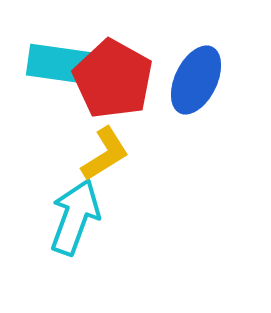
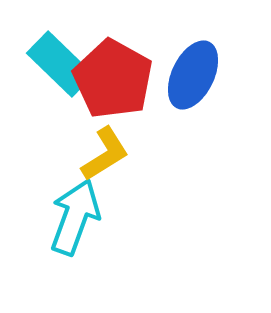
cyan rectangle: rotated 36 degrees clockwise
blue ellipse: moved 3 px left, 5 px up
